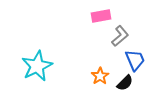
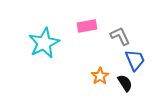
pink rectangle: moved 14 px left, 10 px down
gray L-shape: rotated 75 degrees counterclockwise
cyan star: moved 7 px right, 23 px up
black semicircle: rotated 78 degrees counterclockwise
